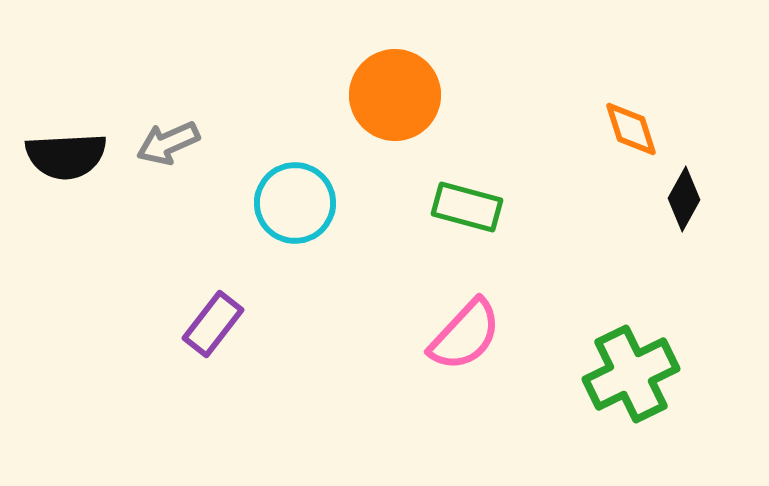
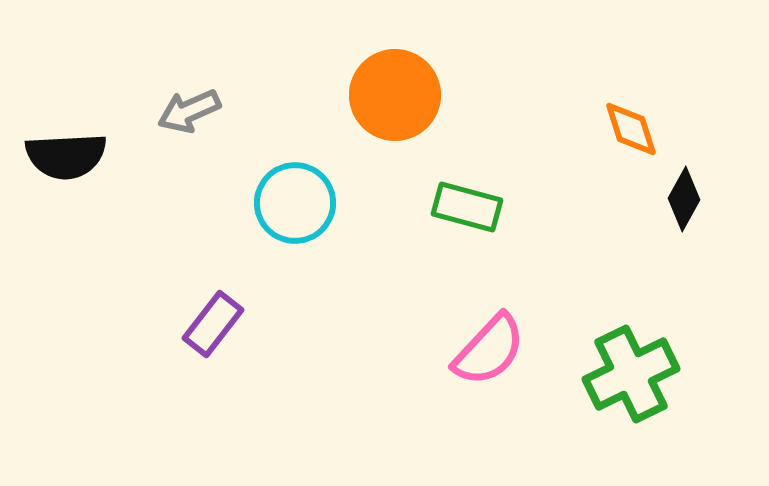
gray arrow: moved 21 px right, 32 px up
pink semicircle: moved 24 px right, 15 px down
